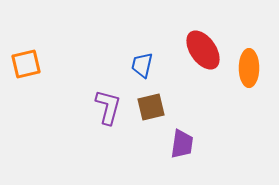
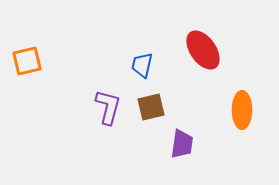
orange square: moved 1 px right, 3 px up
orange ellipse: moved 7 px left, 42 px down
